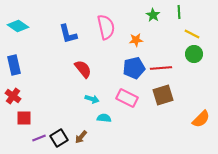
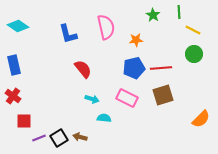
yellow line: moved 1 px right, 4 px up
red square: moved 3 px down
brown arrow: moved 1 px left; rotated 64 degrees clockwise
